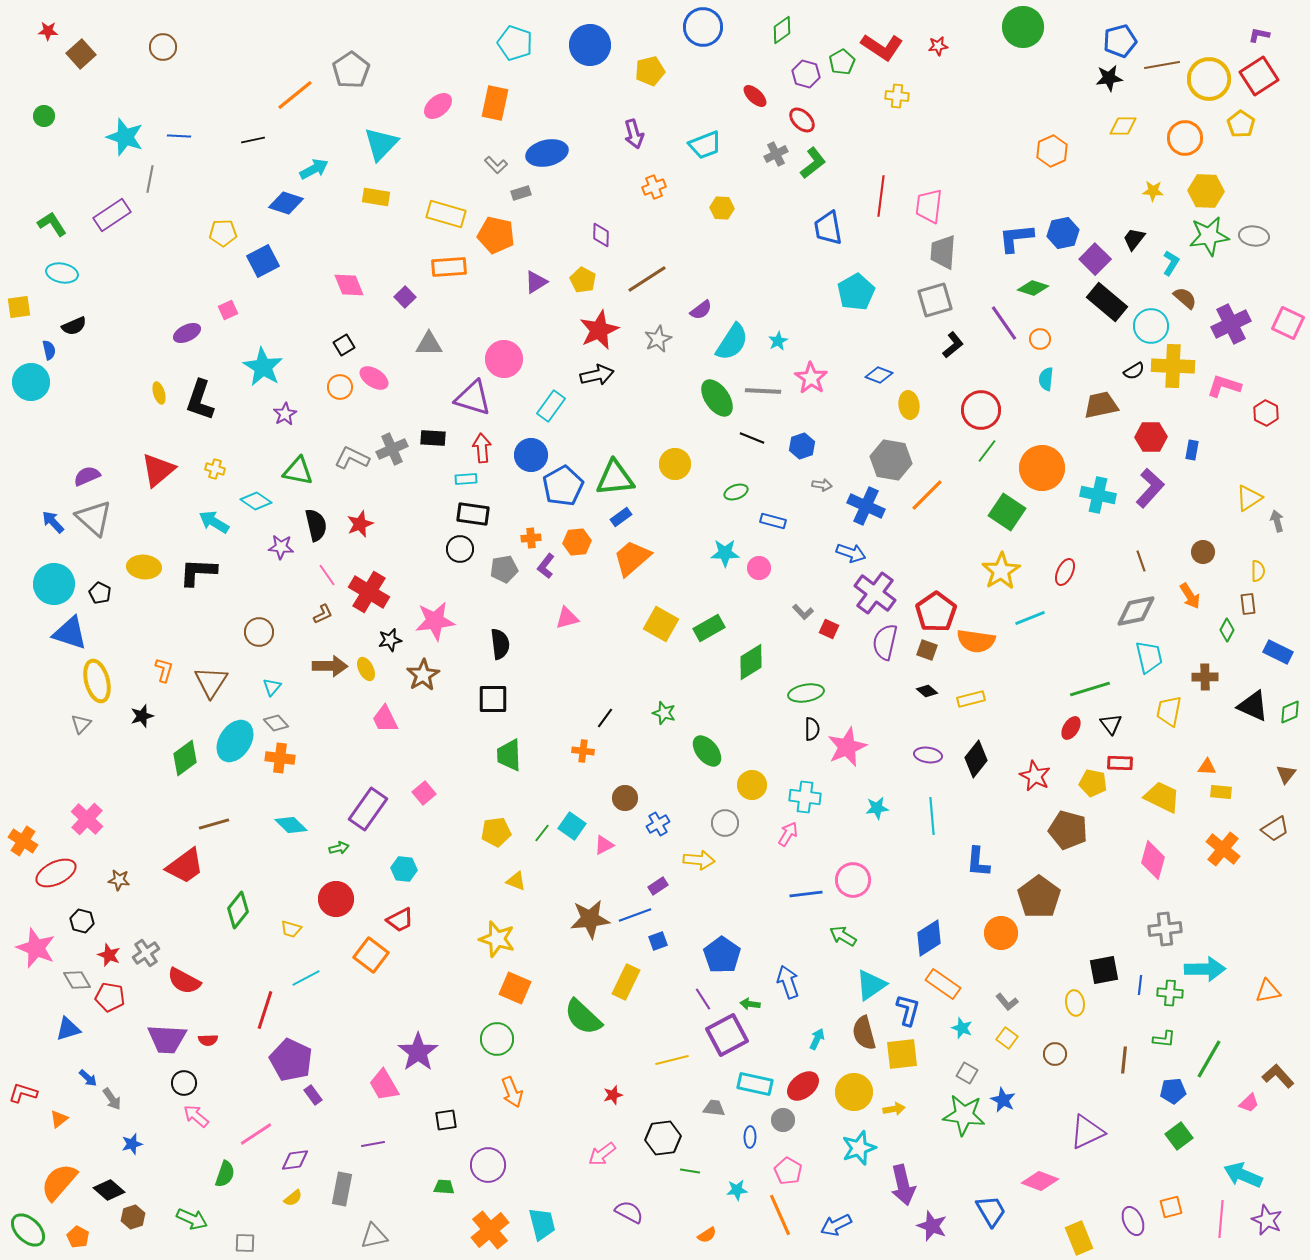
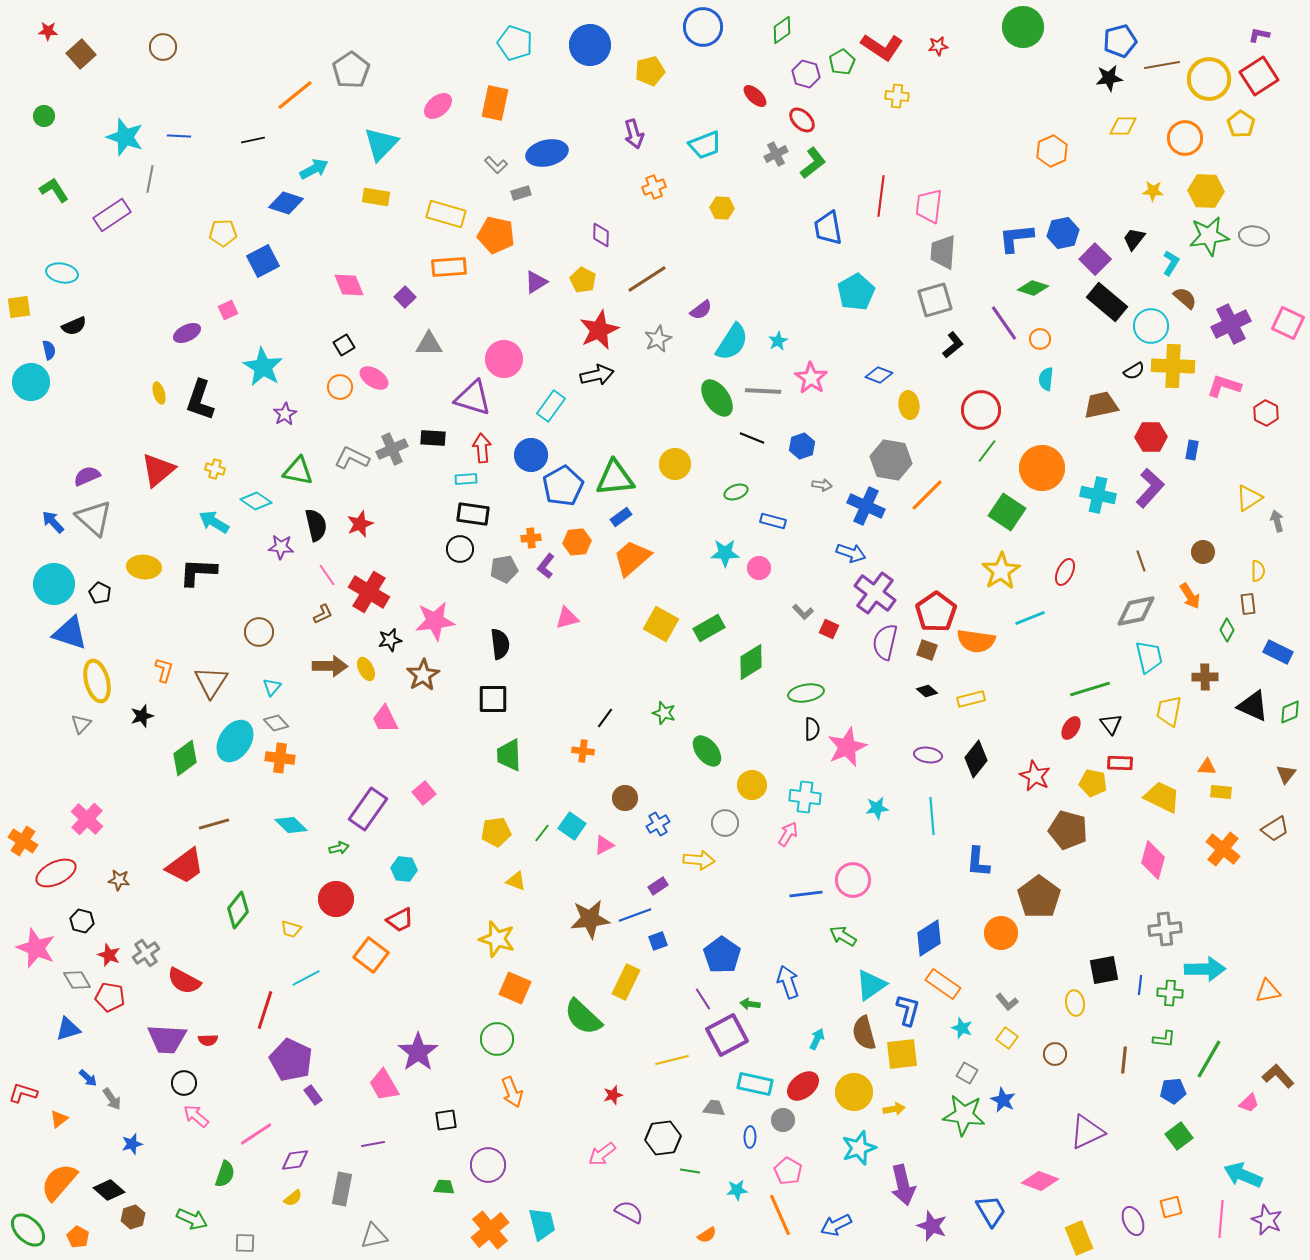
green L-shape at (52, 224): moved 2 px right, 34 px up
